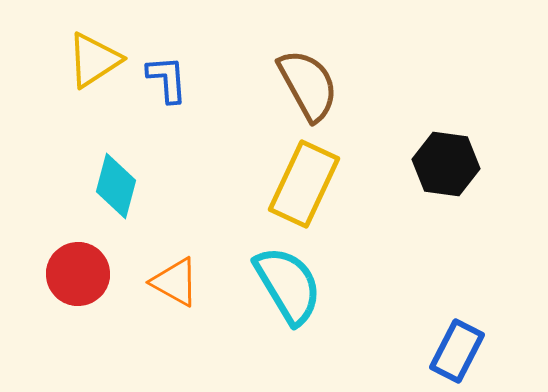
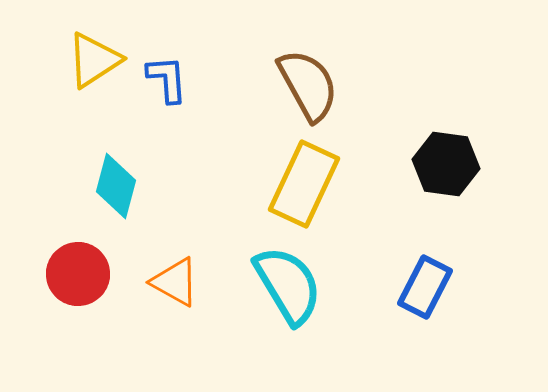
blue rectangle: moved 32 px left, 64 px up
